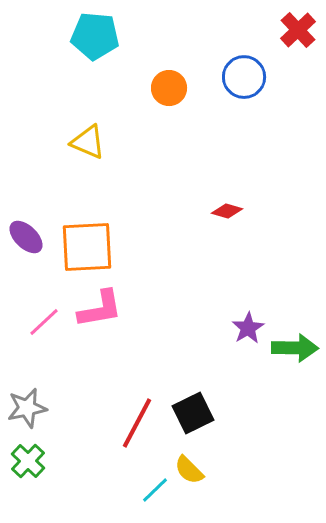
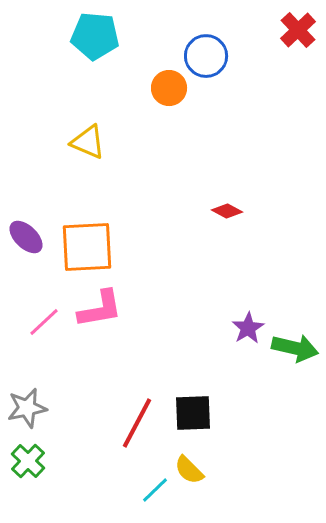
blue circle: moved 38 px left, 21 px up
red diamond: rotated 12 degrees clockwise
green arrow: rotated 12 degrees clockwise
black square: rotated 24 degrees clockwise
